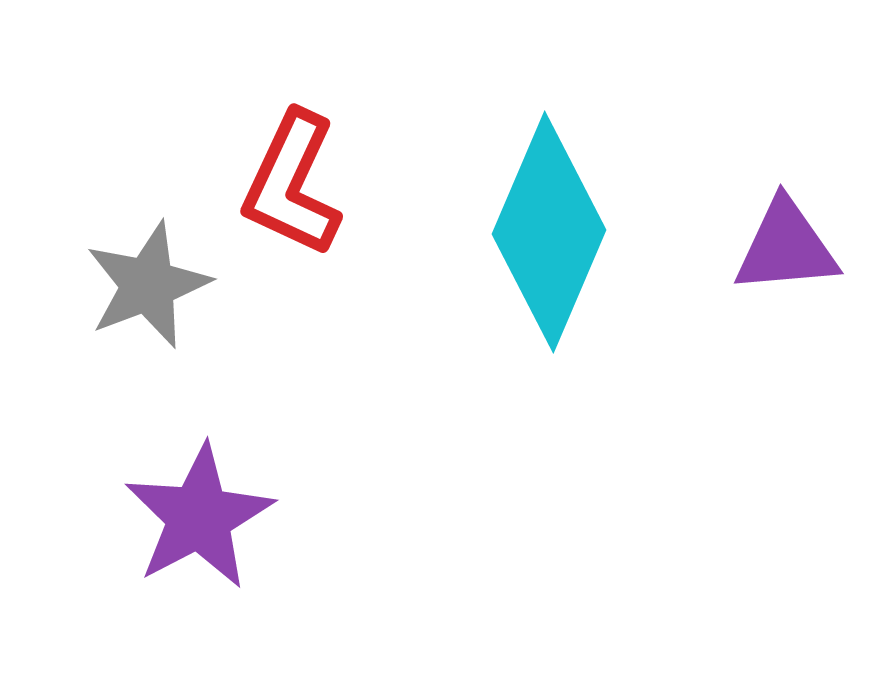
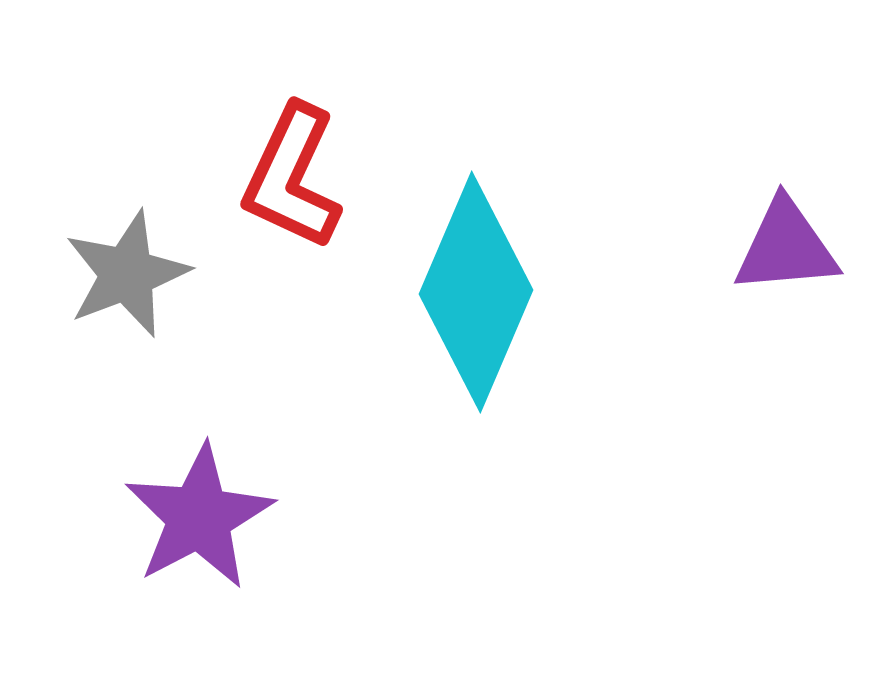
red L-shape: moved 7 px up
cyan diamond: moved 73 px left, 60 px down
gray star: moved 21 px left, 11 px up
